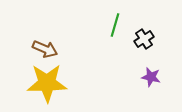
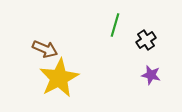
black cross: moved 2 px right, 1 px down
purple star: moved 2 px up
yellow star: moved 12 px right, 5 px up; rotated 27 degrees counterclockwise
